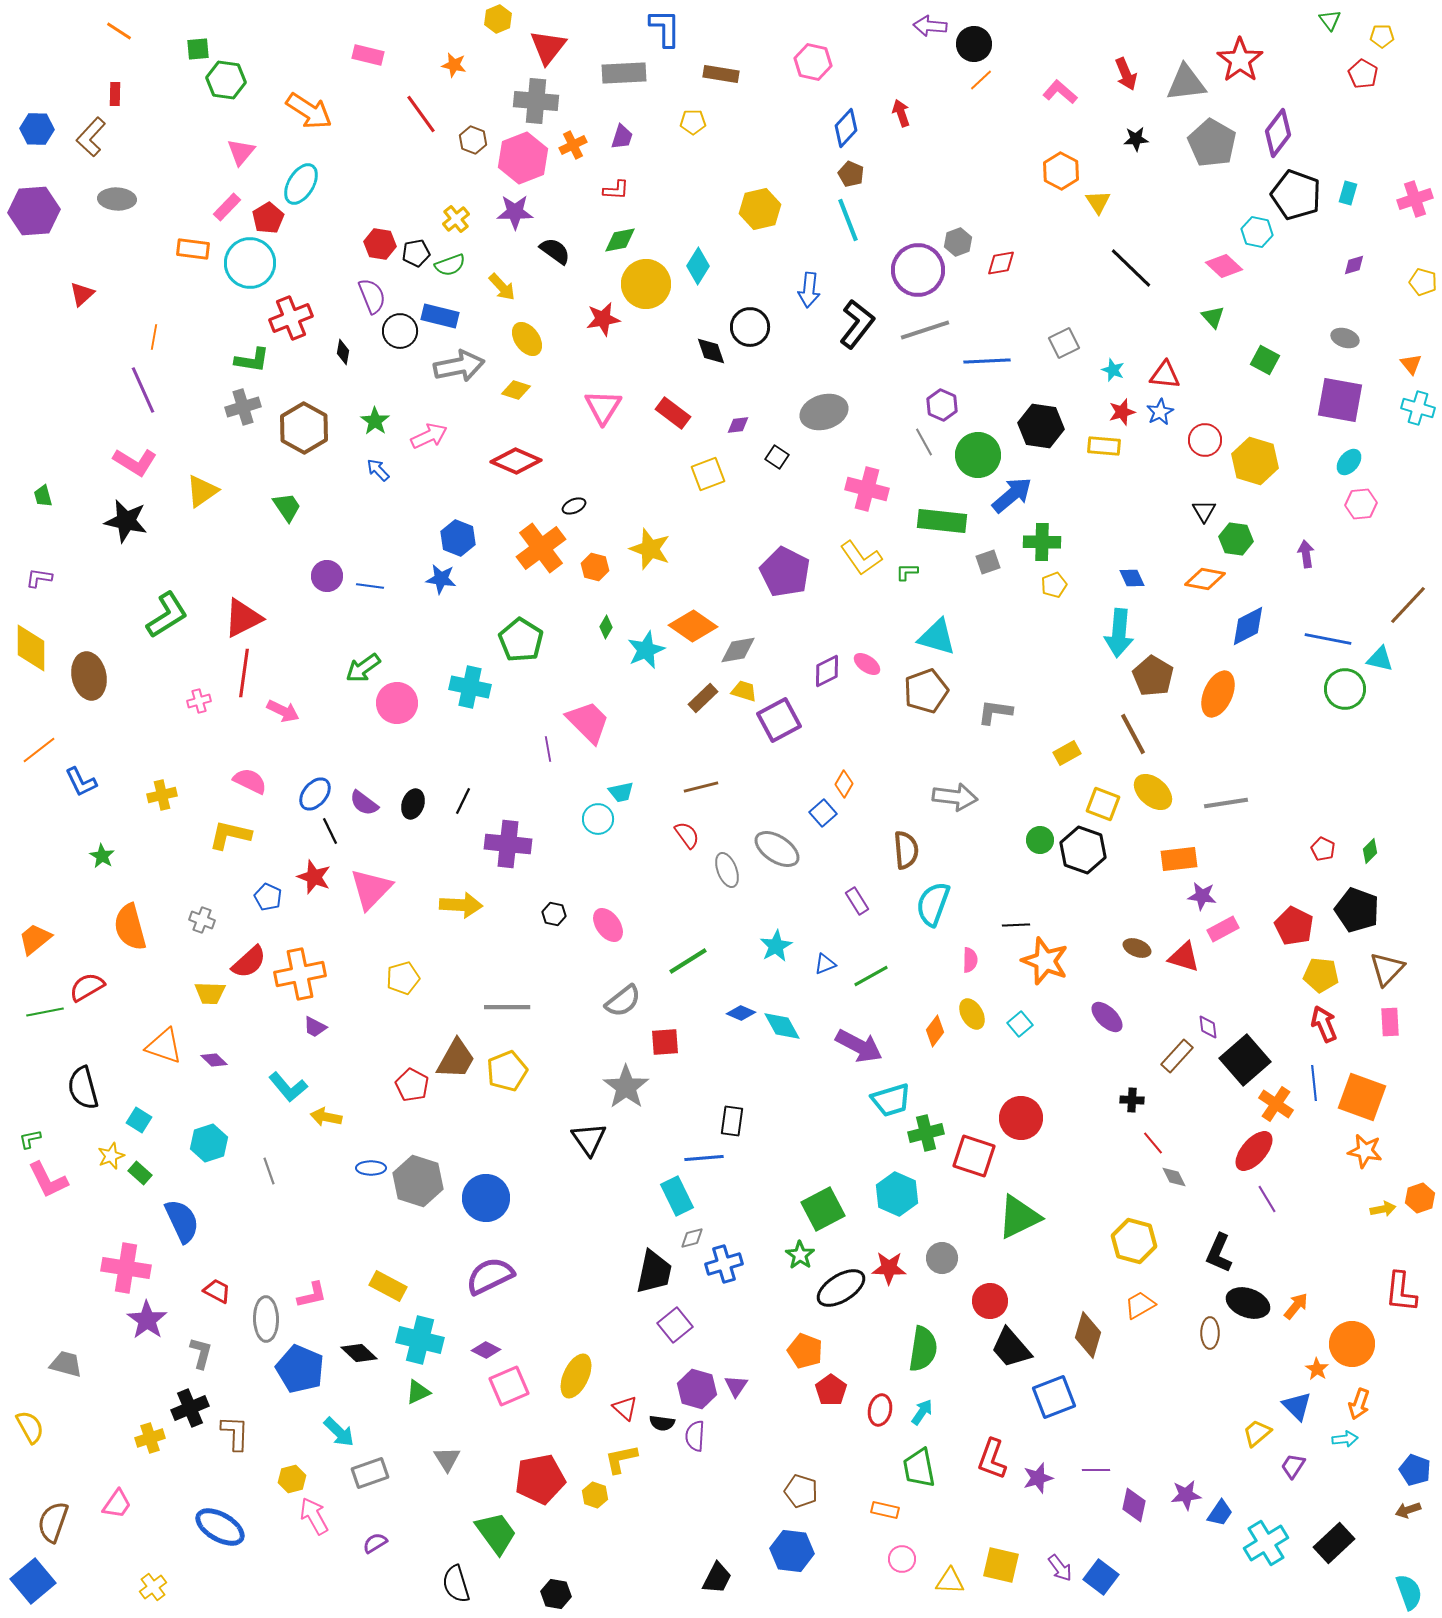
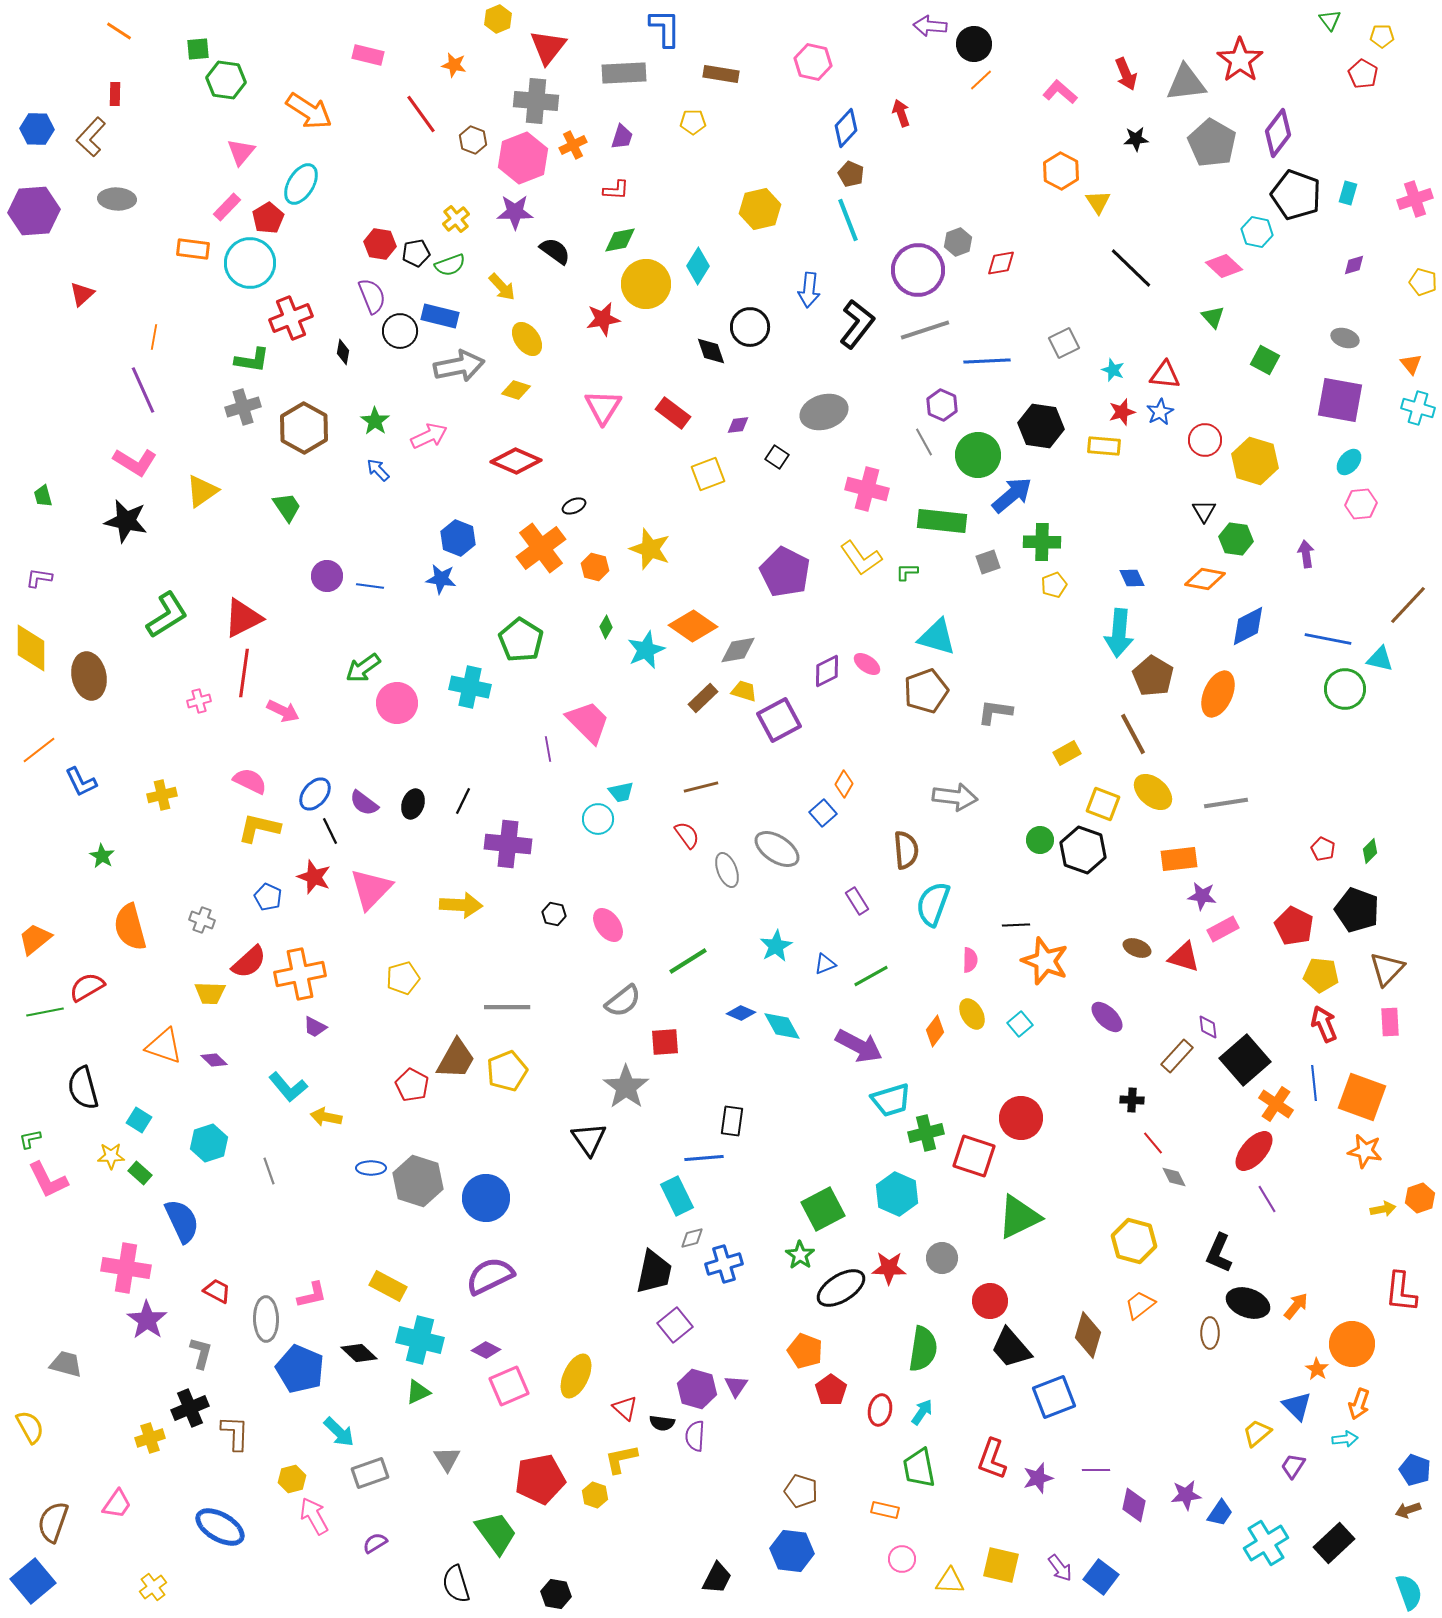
yellow L-shape at (230, 835): moved 29 px right, 7 px up
yellow star at (111, 1156): rotated 20 degrees clockwise
orange trapezoid at (1140, 1305): rotated 8 degrees counterclockwise
